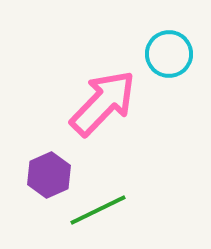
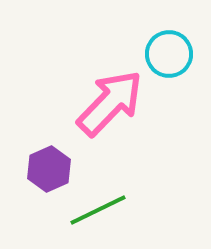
pink arrow: moved 7 px right
purple hexagon: moved 6 px up
